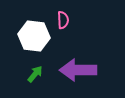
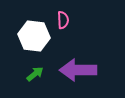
green arrow: rotated 12 degrees clockwise
